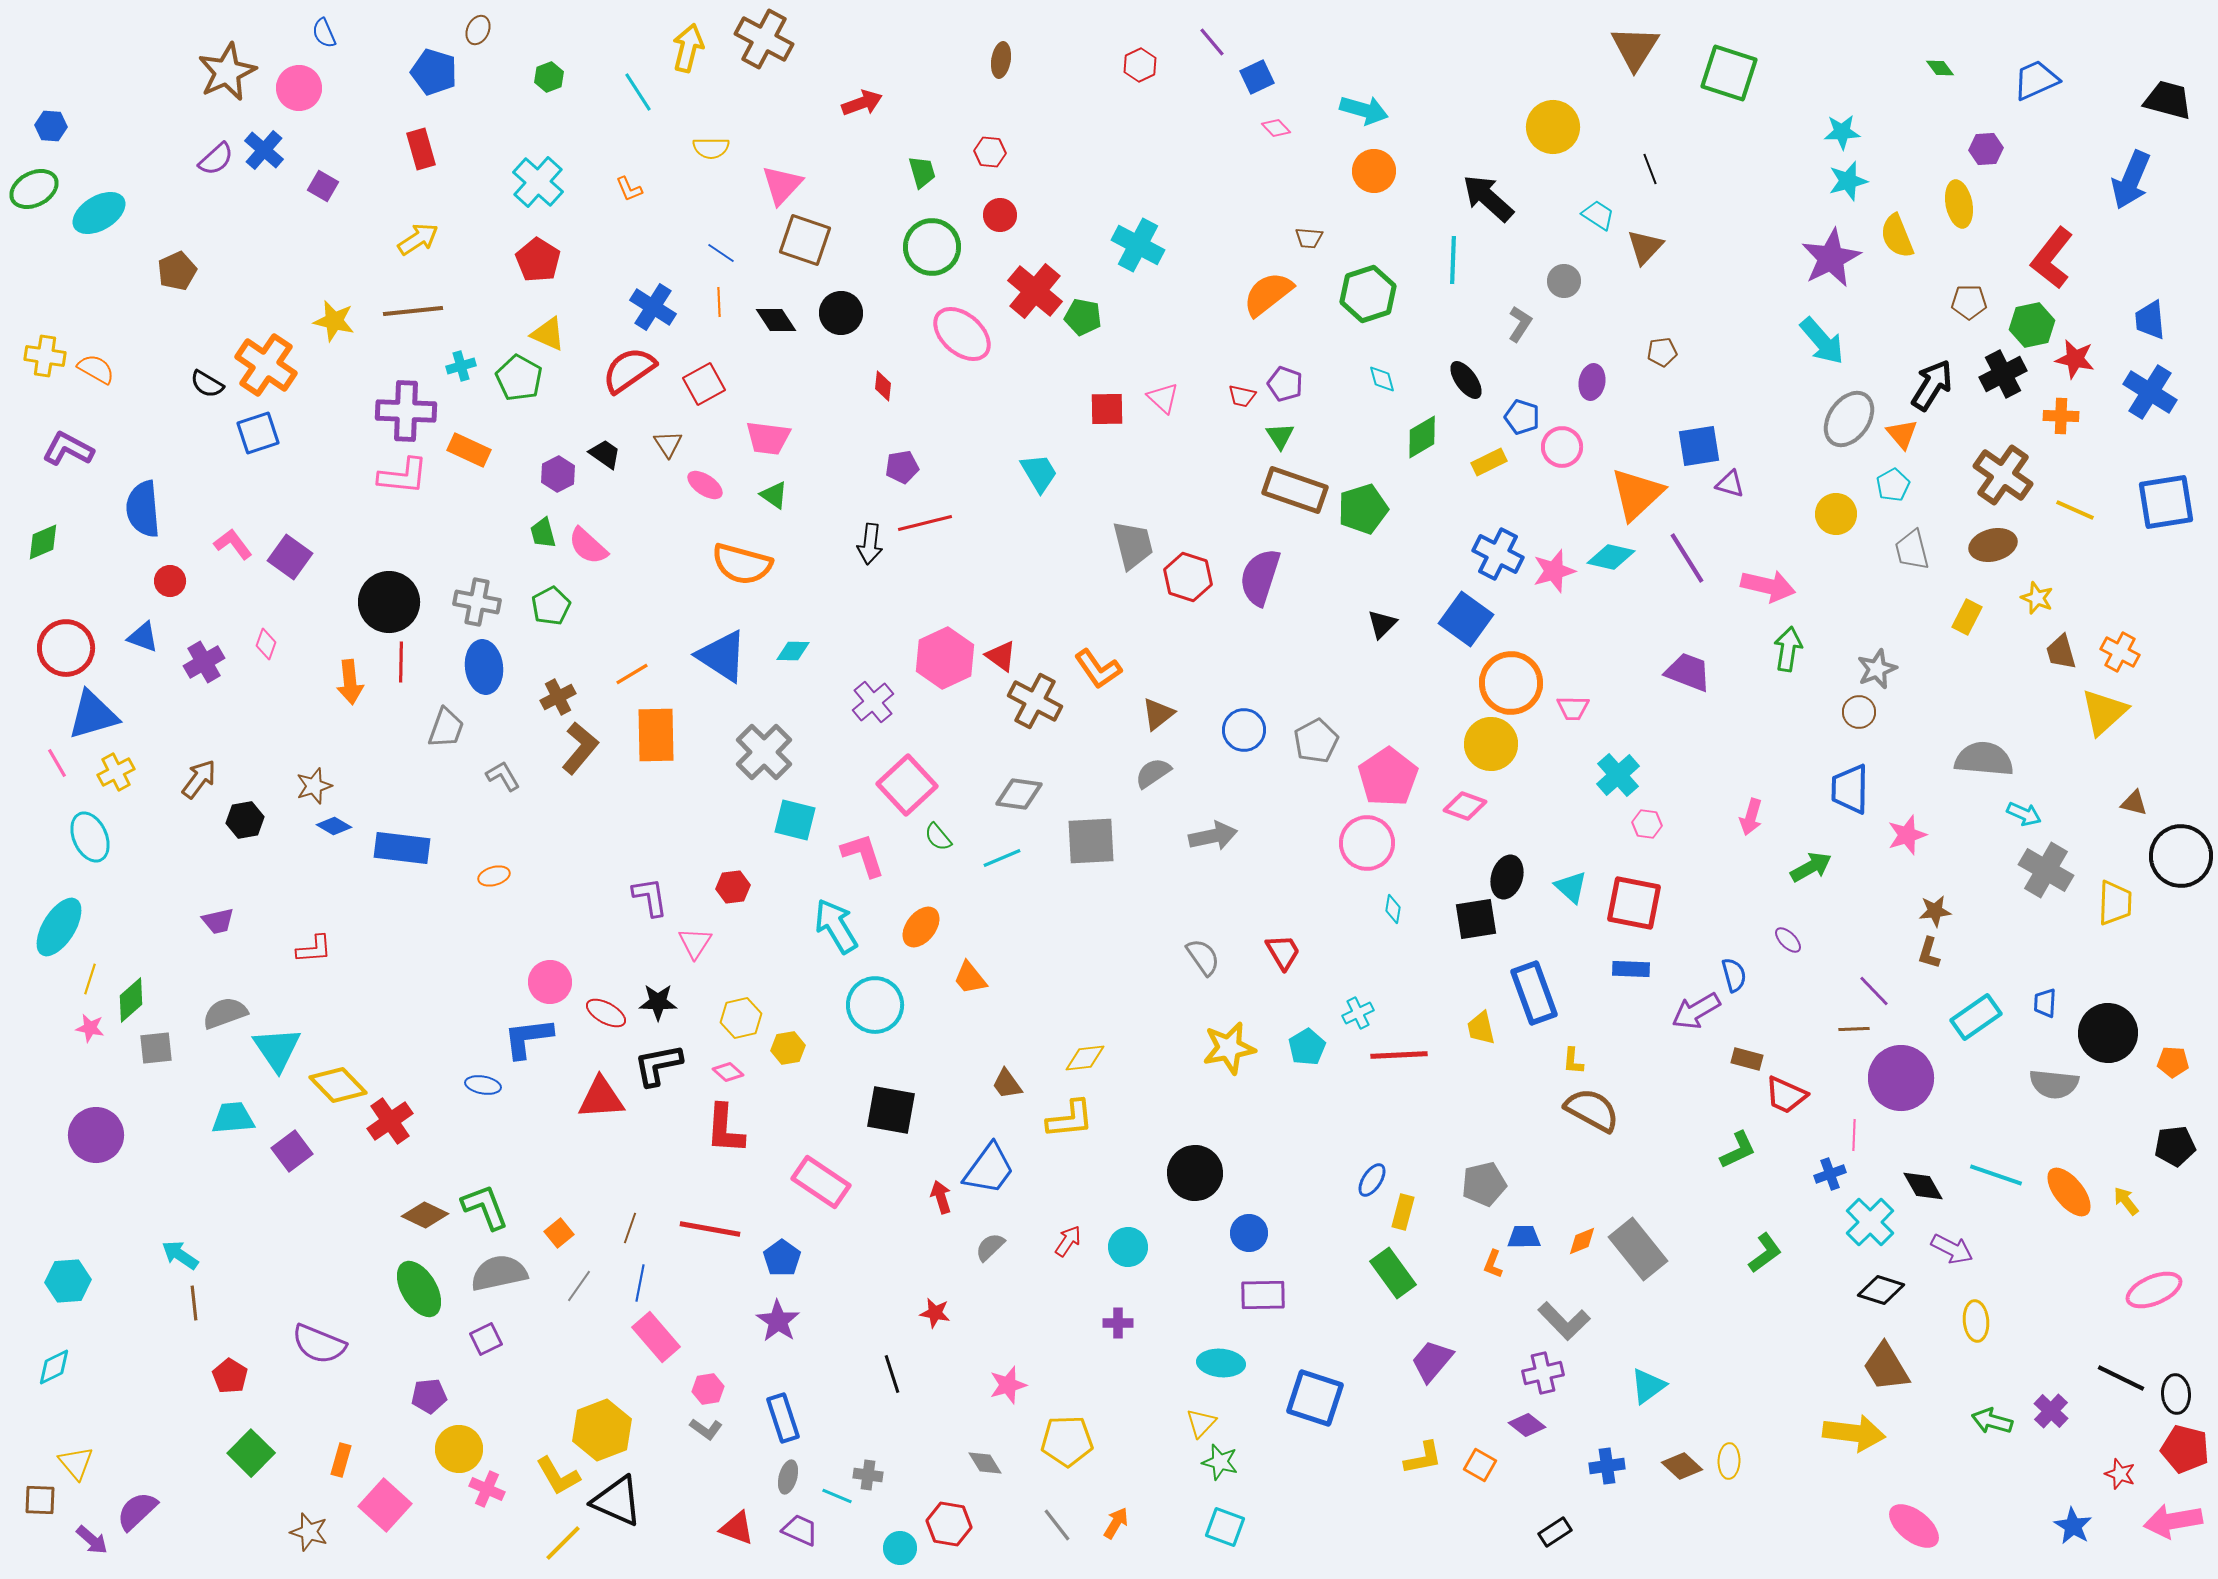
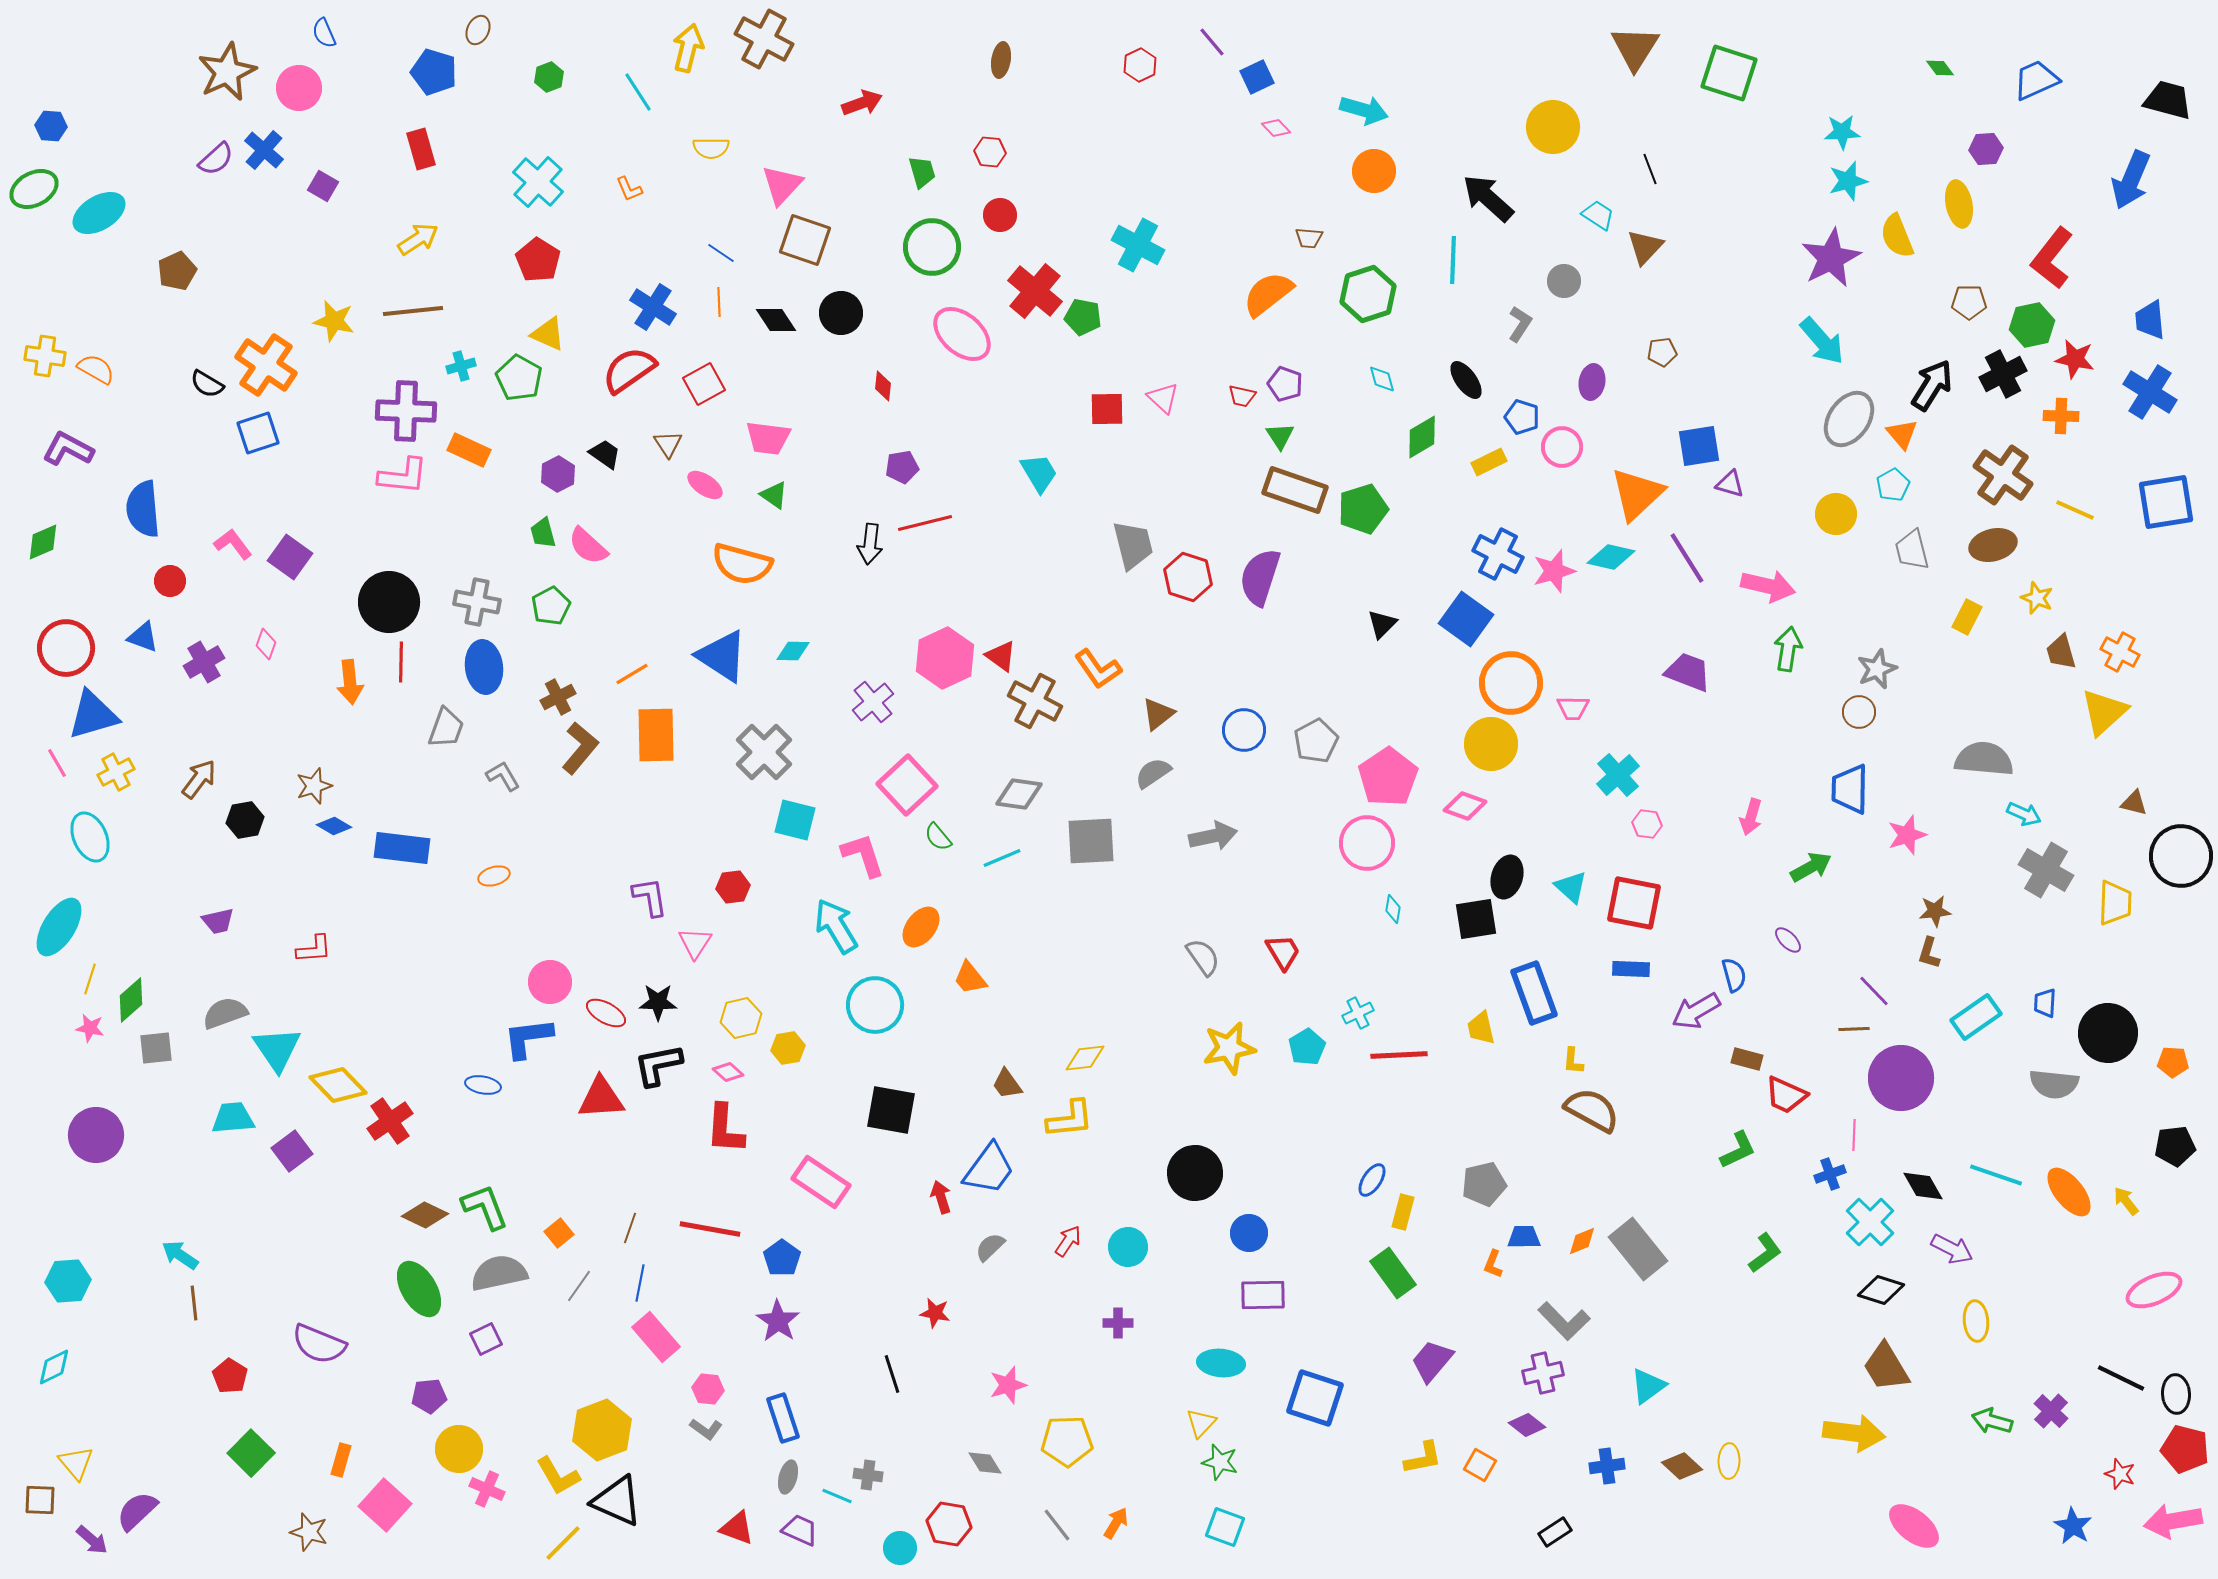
pink hexagon at (708, 1389): rotated 16 degrees clockwise
